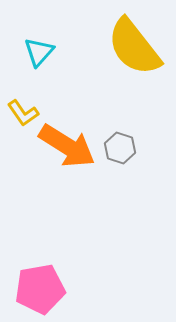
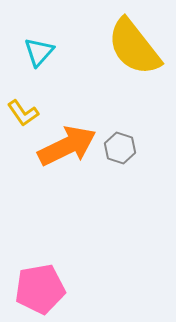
orange arrow: rotated 58 degrees counterclockwise
